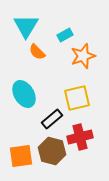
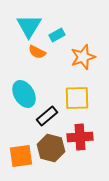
cyan triangle: moved 3 px right
cyan rectangle: moved 8 px left
orange semicircle: rotated 18 degrees counterclockwise
orange star: moved 1 px down
yellow square: rotated 12 degrees clockwise
black rectangle: moved 5 px left, 3 px up
red cross: rotated 10 degrees clockwise
brown hexagon: moved 1 px left, 3 px up
